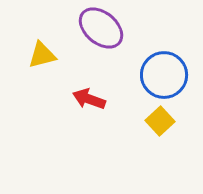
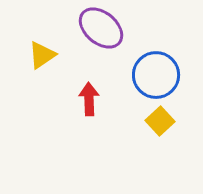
yellow triangle: rotated 20 degrees counterclockwise
blue circle: moved 8 px left
red arrow: rotated 68 degrees clockwise
